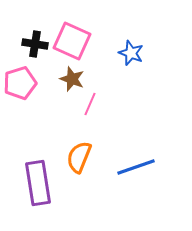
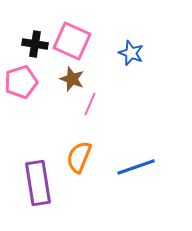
pink pentagon: moved 1 px right, 1 px up
